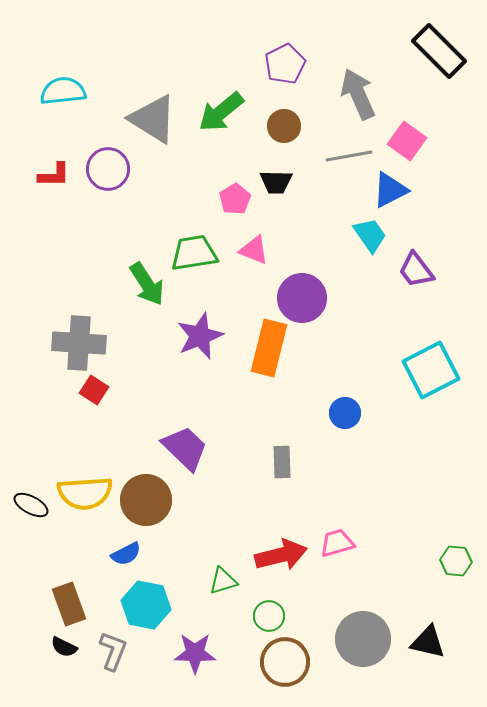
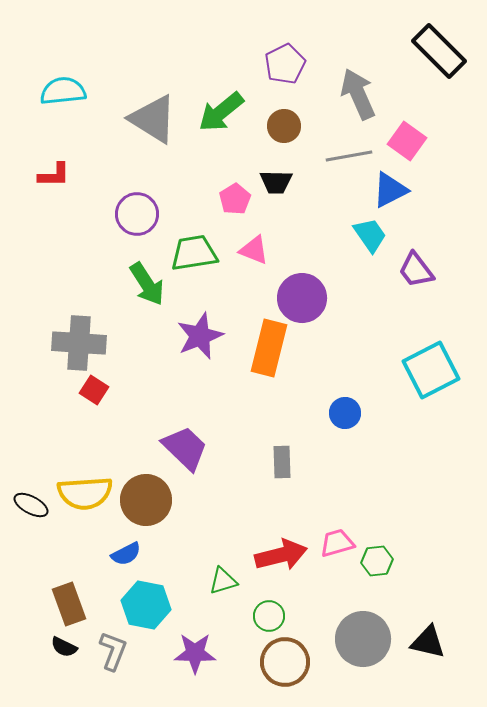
purple circle at (108, 169): moved 29 px right, 45 px down
green hexagon at (456, 561): moved 79 px left; rotated 12 degrees counterclockwise
